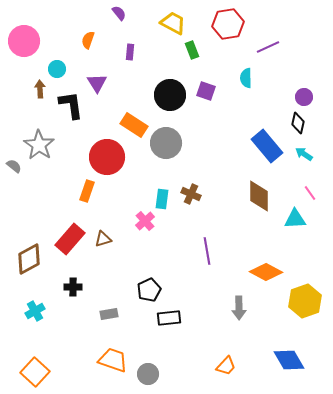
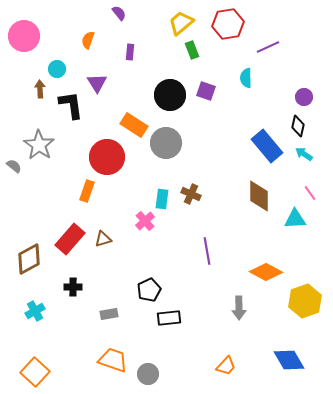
yellow trapezoid at (173, 23): moved 8 px right; rotated 68 degrees counterclockwise
pink circle at (24, 41): moved 5 px up
black diamond at (298, 123): moved 3 px down
